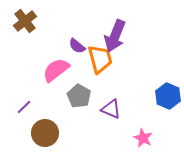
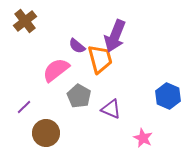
brown circle: moved 1 px right
